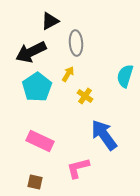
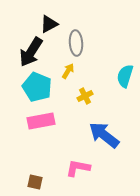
black triangle: moved 1 px left, 3 px down
black arrow: rotated 32 degrees counterclockwise
yellow arrow: moved 3 px up
cyan pentagon: rotated 16 degrees counterclockwise
yellow cross: rotated 28 degrees clockwise
blue arrow: rotated 16 degrees counterclockwise
pink rectangle: moved 1 px right, 20 px up; rotated 36 degrees counterclockwise
pink L-shape: rotated 25 degrees clockwise
